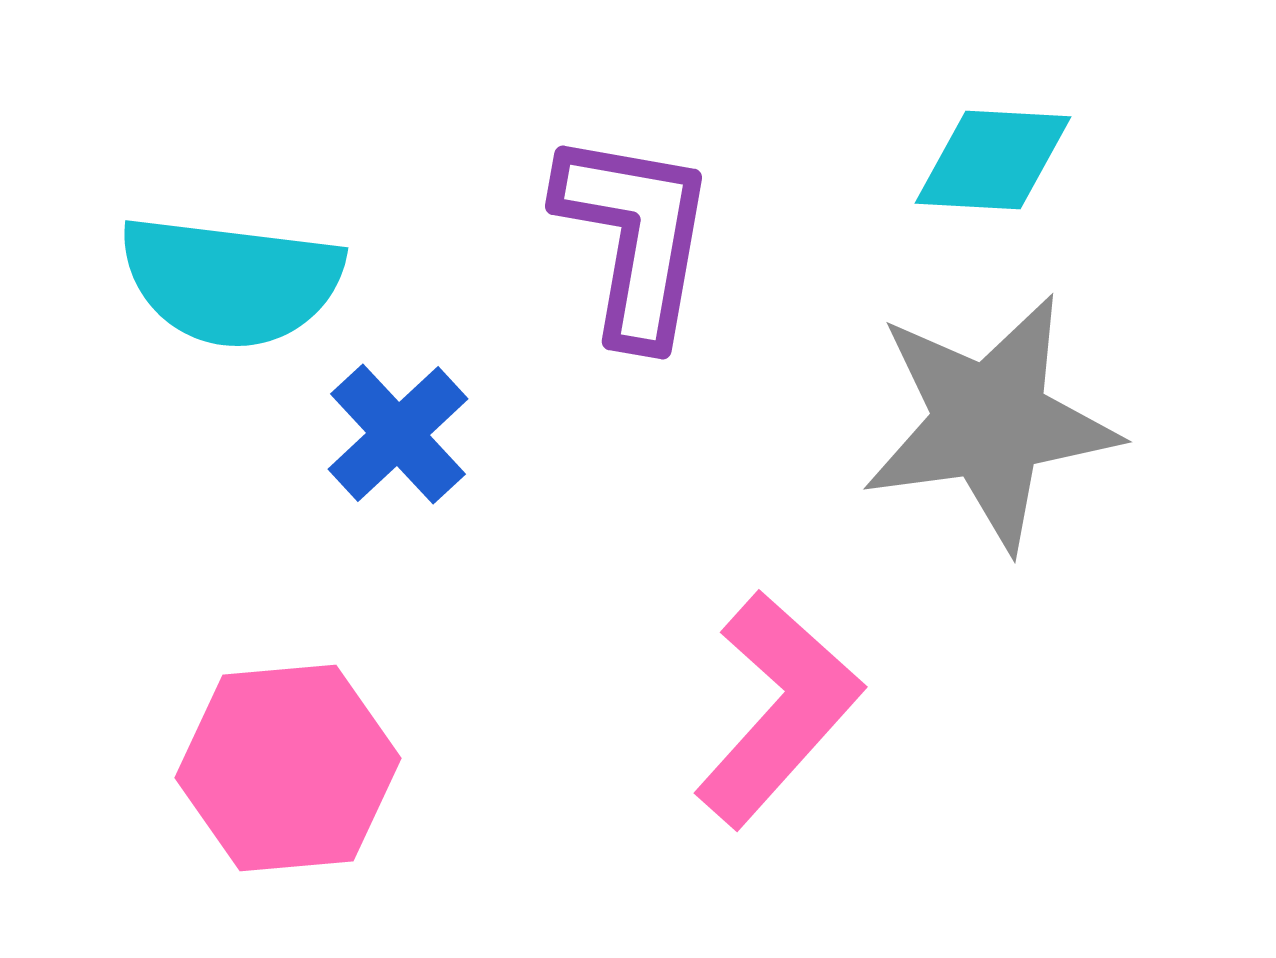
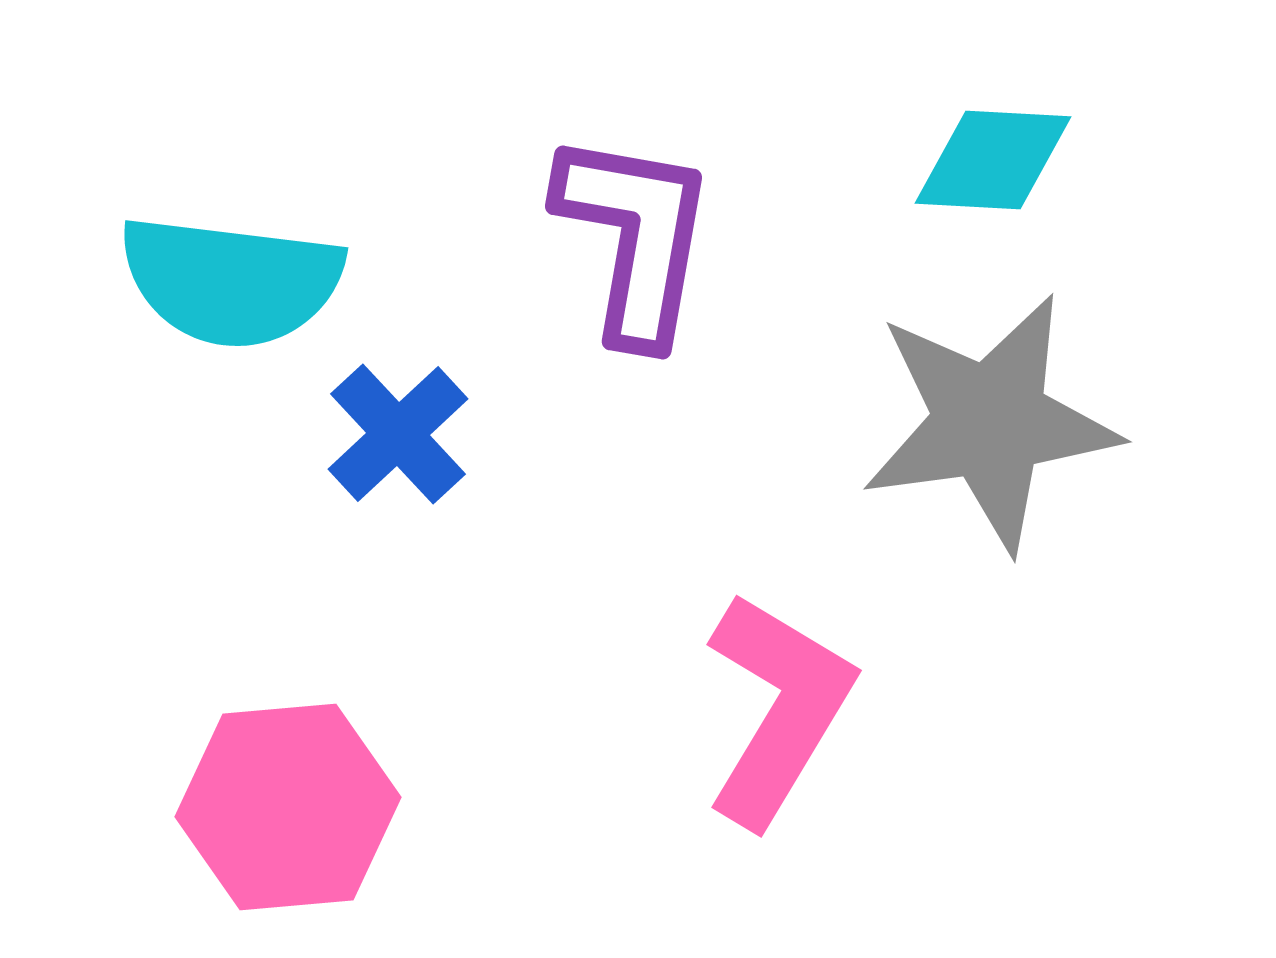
pink L-shape: rotated 11 degrees counterclockwise
pink hexagon: moved 39 px down
